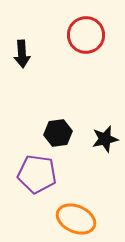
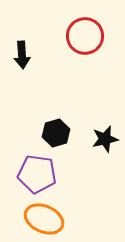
red circle: moved 1 px left, 1 px down
black arrow: moved 1 px down
black hexagon: moved 2 px left; rotated 8 degrees counterclockwise
orange ellipse: moved 32 px left
